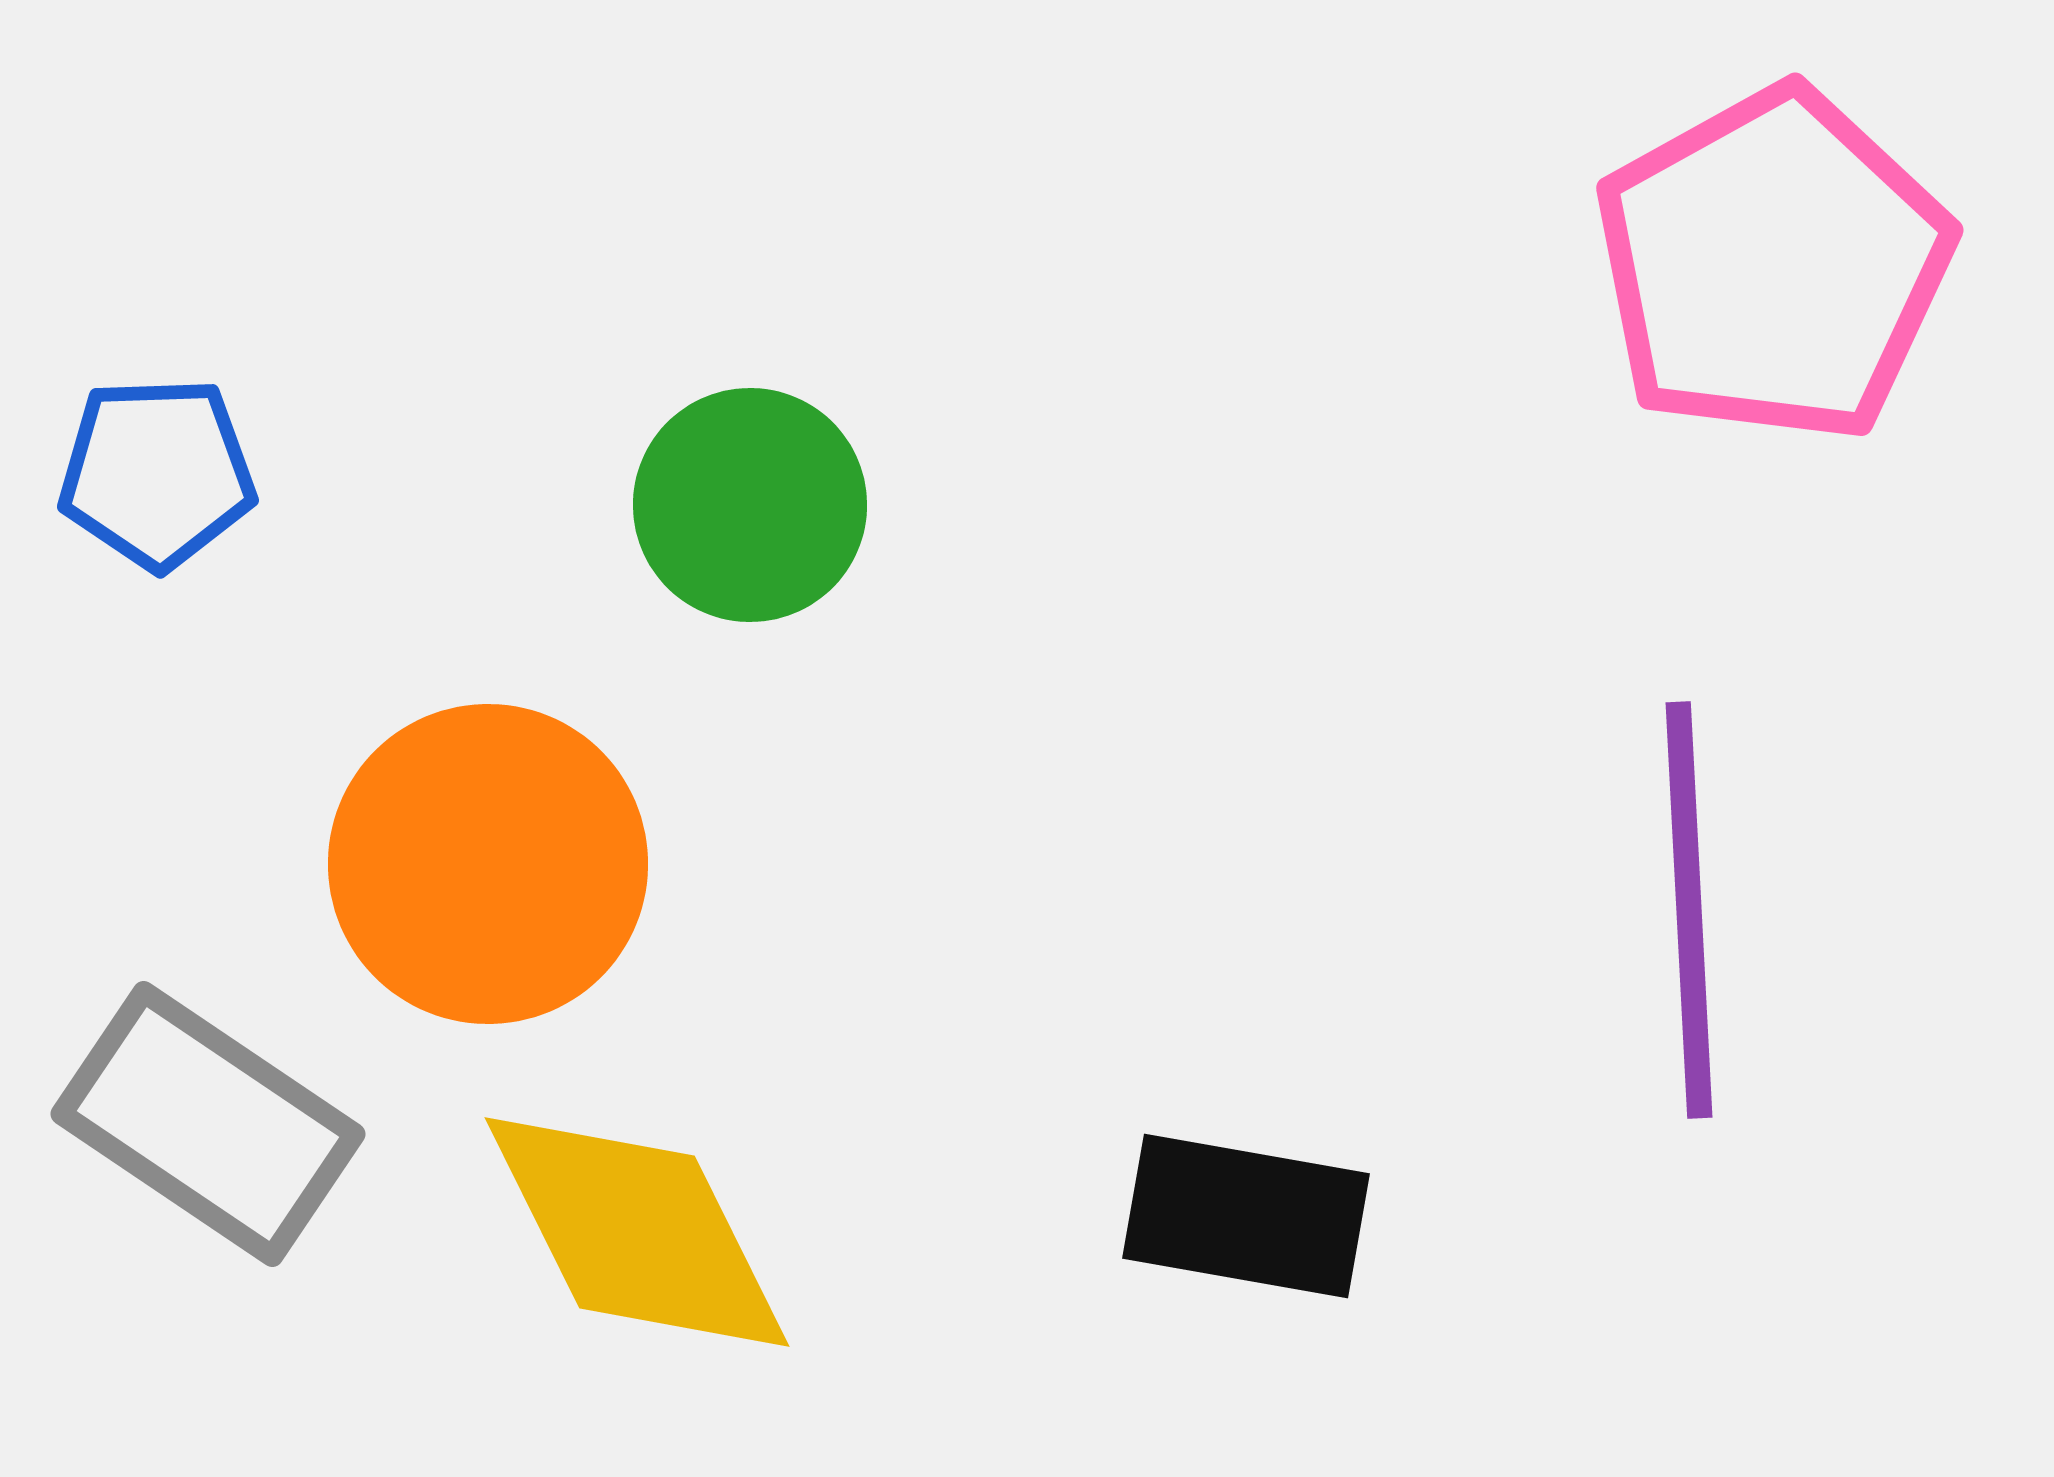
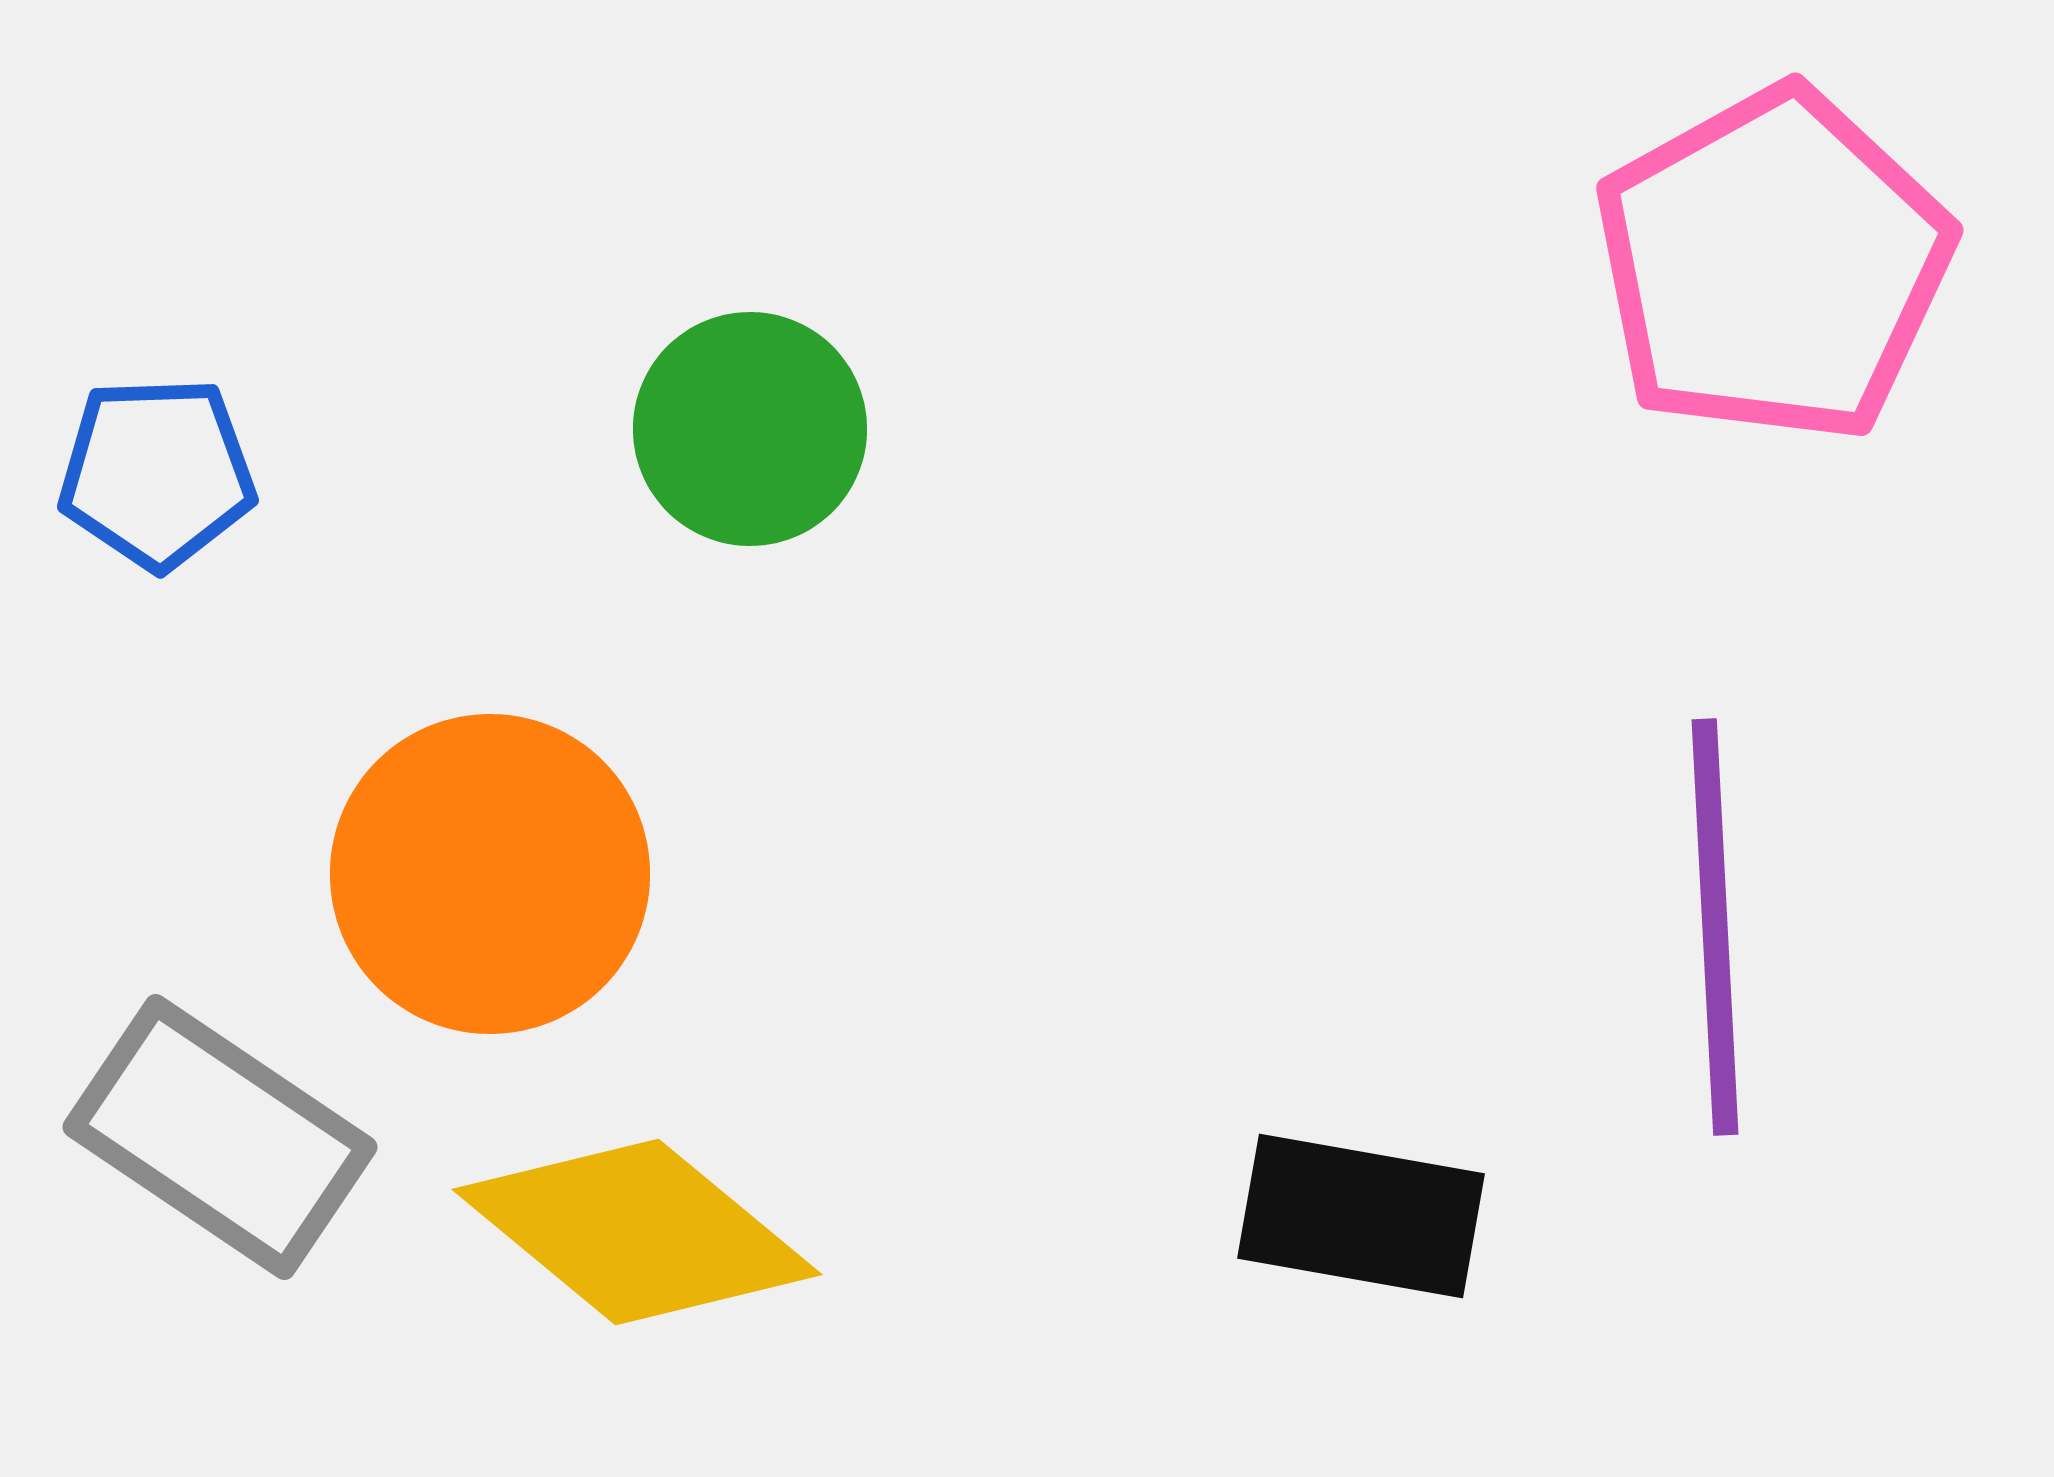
green circle: moved 76 px up
orange circle: moved 2 px right, 10 px down
purple line: moved 26 px right, 17 px down
gray rectangle: moved 12 px right, 13 px down
black rectangle: moved 115 px right
yellow diamond: rotated 24 degrees counterclockwise
